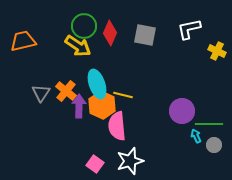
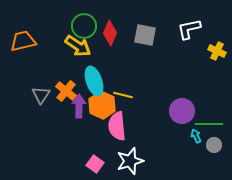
cyan ellipse: moved 3 px left, 3 px up
gray triangle: moved 2 px down
